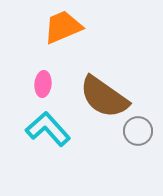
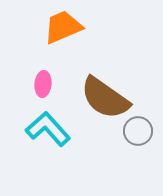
brown semicircle: moved 1 px right, 1 px down
